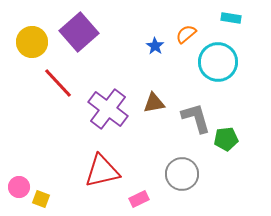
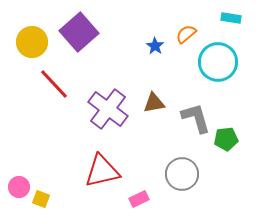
red line: moved 4 px left, 1 px down
